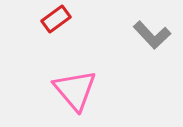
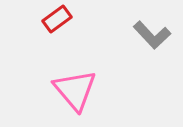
red rectangle: moved 1 px right
